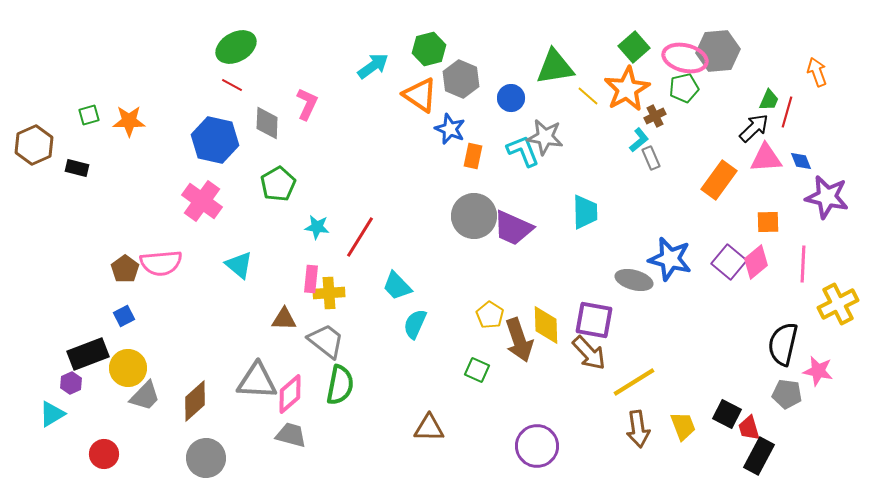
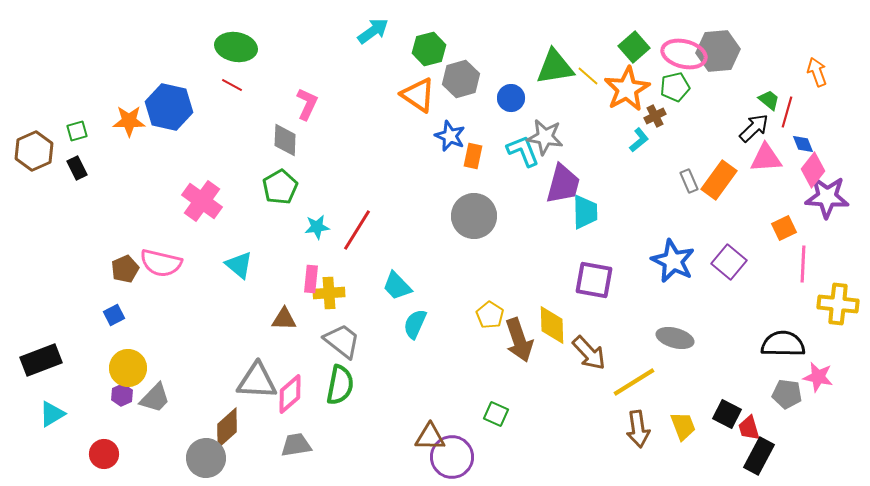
green ellipse at (236, 47): rotated 39 degrees clockwise
pink ellipse at (685, 58): moved 1 px left, 4 px up
cyan arrow at (373, 66): moved 35 px up
gray hexagon at (461, 79): rotated 21 degrees clockwise
green pentagon at (684, 88): moved 9 px left, 1 px up
orange triangle at (420, 95): moved 2 px left
yellow line at (588, 96): moved 20 px up
green trapezoid at (769, 100): rotated 75 degrees counterclockwise
green square at (89, 115): moved 12 px left, 16 px down
gray diamond at (267, 123): moved 18 px right, 17 px down
blue star at (450, 129): moved 7 px down
blue hexagon at (215, 140): moved 46 px left, 33 px up
brown hexagon at (34, 145): moved 6 px down
gray rectangle at (651, 158): moved 38 px right, 23 px down
blue diamond at (801, 161): moved 2 px right, 17 px up
black rectangle at (77, 168): rotated 50 degrees clockwise
green pentagon at (278, 184): moved 2 px right, 3 px down
purple star at (827, 197): rotated 9 degrees counterclockwise
orange square at (768, 222): moved 16 px right, 6 px down; rotated 25 degrees counterclockwise
cyan star at (317, 227): rotated 15 degrees counterclockwise
purple trapezoid at (513, 228): moved 50 px right, 44 px up; rotated 99 degrees counterclockwise
red line at (360, 237): moved 3 px left, 7 px up
blue star at (670, 259): moved 3 px right, 2 px down; rotated 12 degrees clockwise
pink diamond at (756, 262): moved 57 px right, 92 px up; rotated 12 degrees counterclockwise
pink semicircle at (161, 263): rotated 18 degrees clockwise
brown pentagon at (125, 269): rotated 12 degrees clockwise
gray ellipse at (634, 280): moved 41 px right, 58 px down
yellow cross at (838, 304): rotated 33 degrees clockwise
blue square at (124, 316): moved 10 px left, 1 px up
purple square at (594, 320): moved 40 px up
yellow diamond at (546, 325): moved 6 px right
gray trapezoid at (326, 341): moved 16 px right
black semicircle at (783, 344): rotated 78 degrees clockwise
black rectangle at (88, 354): moved 47 px left, 6 px down
green square at (477, 370): moved 19 px right, 44 px down
pink star at (818, 371): moved 6 px down
purple hexagon at (71, 383): moved 51 px right, 12 px down
gray trapezoid at (145, 396): moved 10 px right, 2 px down
brown diamond at (195, 401): moved 32 px right, 27 px down
brown triangle at (429, 428): moved 1 px right, 9 px down
gray trapezoid at (291, 435): moved 5 px right, 10 px down; rotated 24 degrees counterclockwise
purple circle at (537, 446): moved 85 px left, 11 px down
